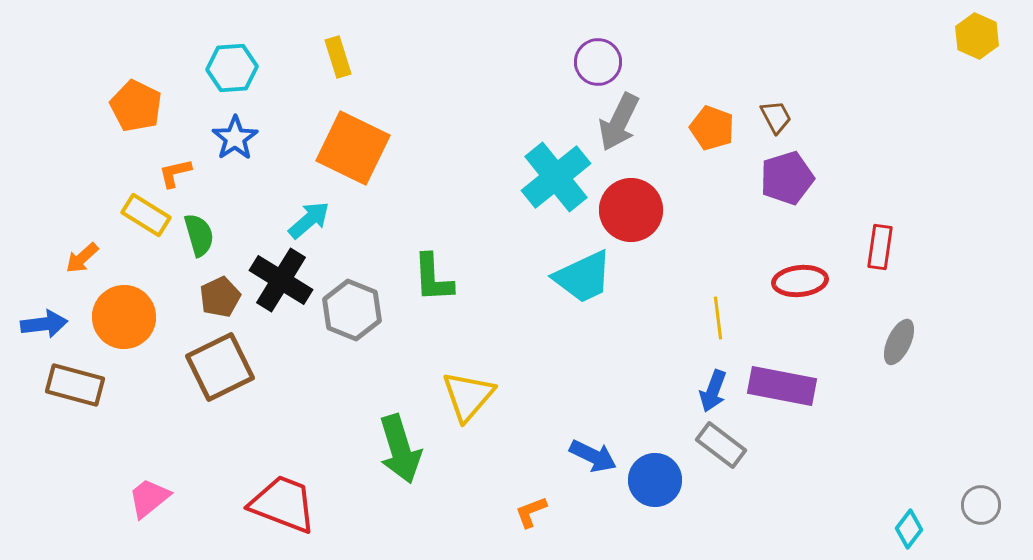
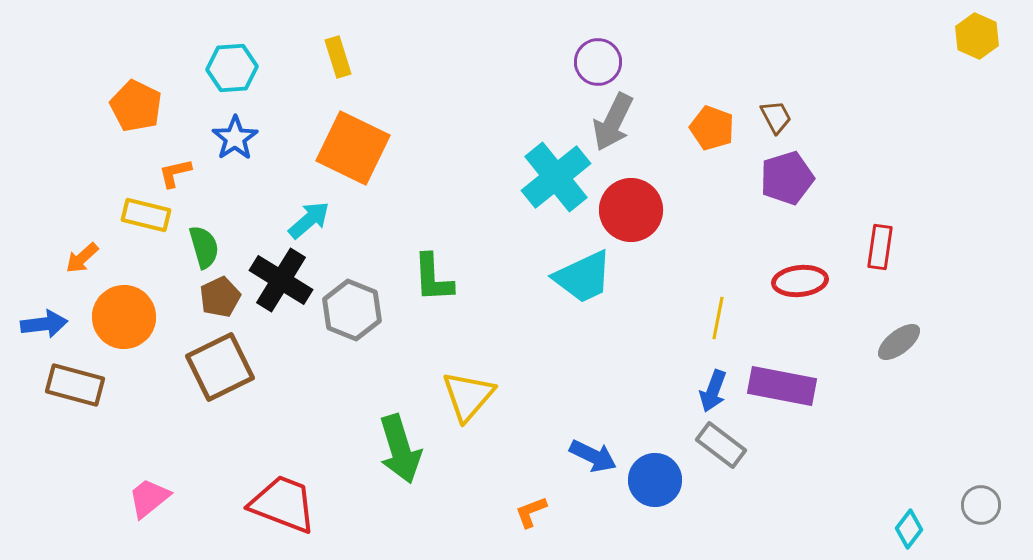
gray arrow at (619, 122): moved 6 px left
yellow rectangle at (146, 215): rotated 18 degrees counterclockwise
green semicircle at (199, 235): moved 5 px right, 12 px down
yellow line at (718, 318): rotated 18 degrees clockwise
gray ellipse at (899, 342): rotated 27 degrees clockwise
